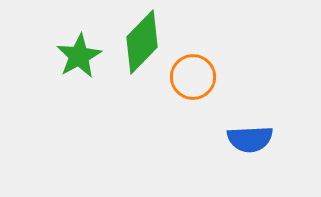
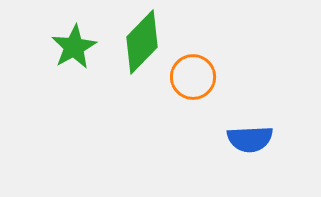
green star: moved 5 px left, 9 px up
